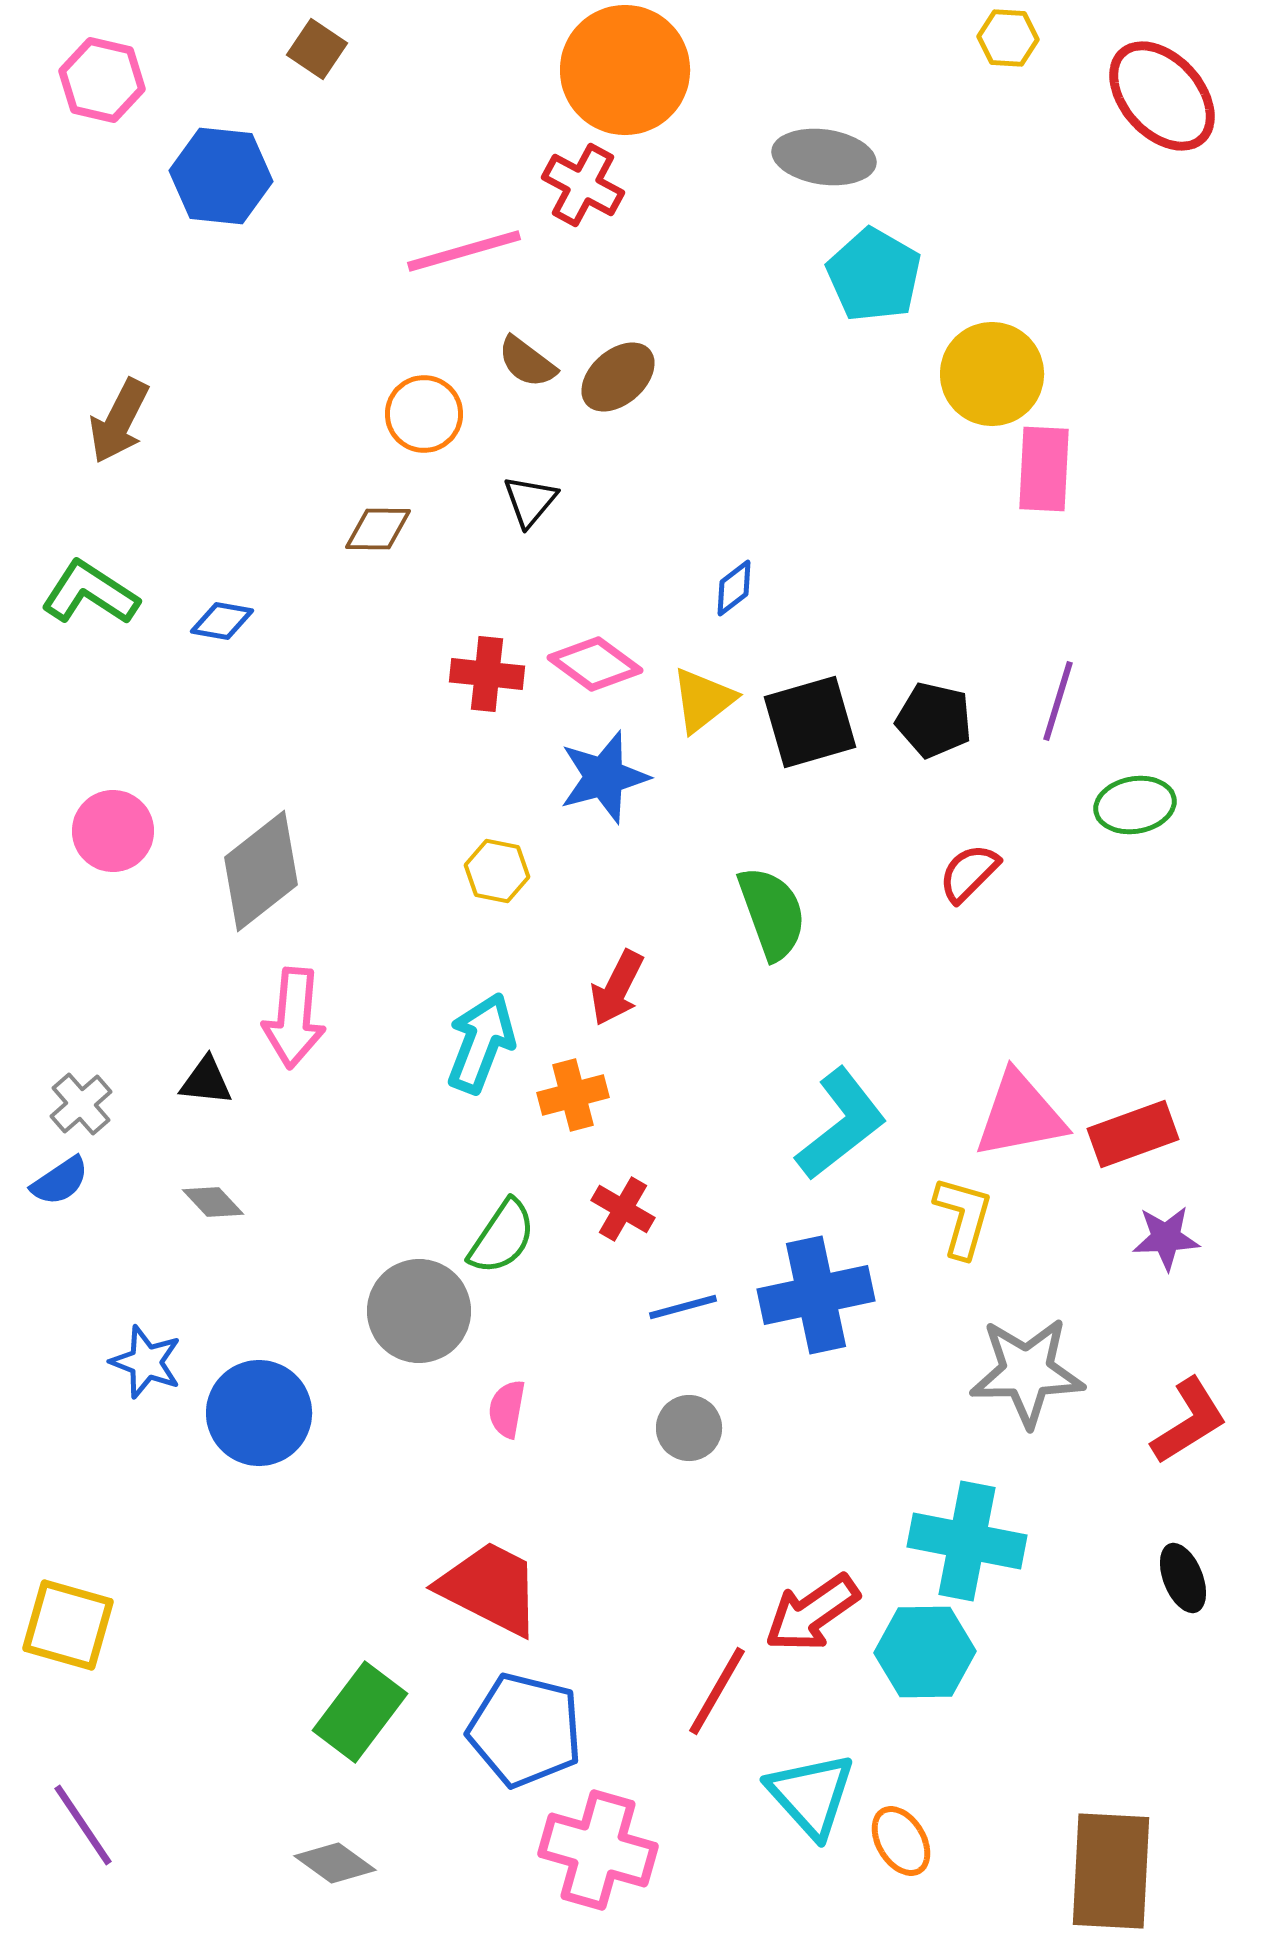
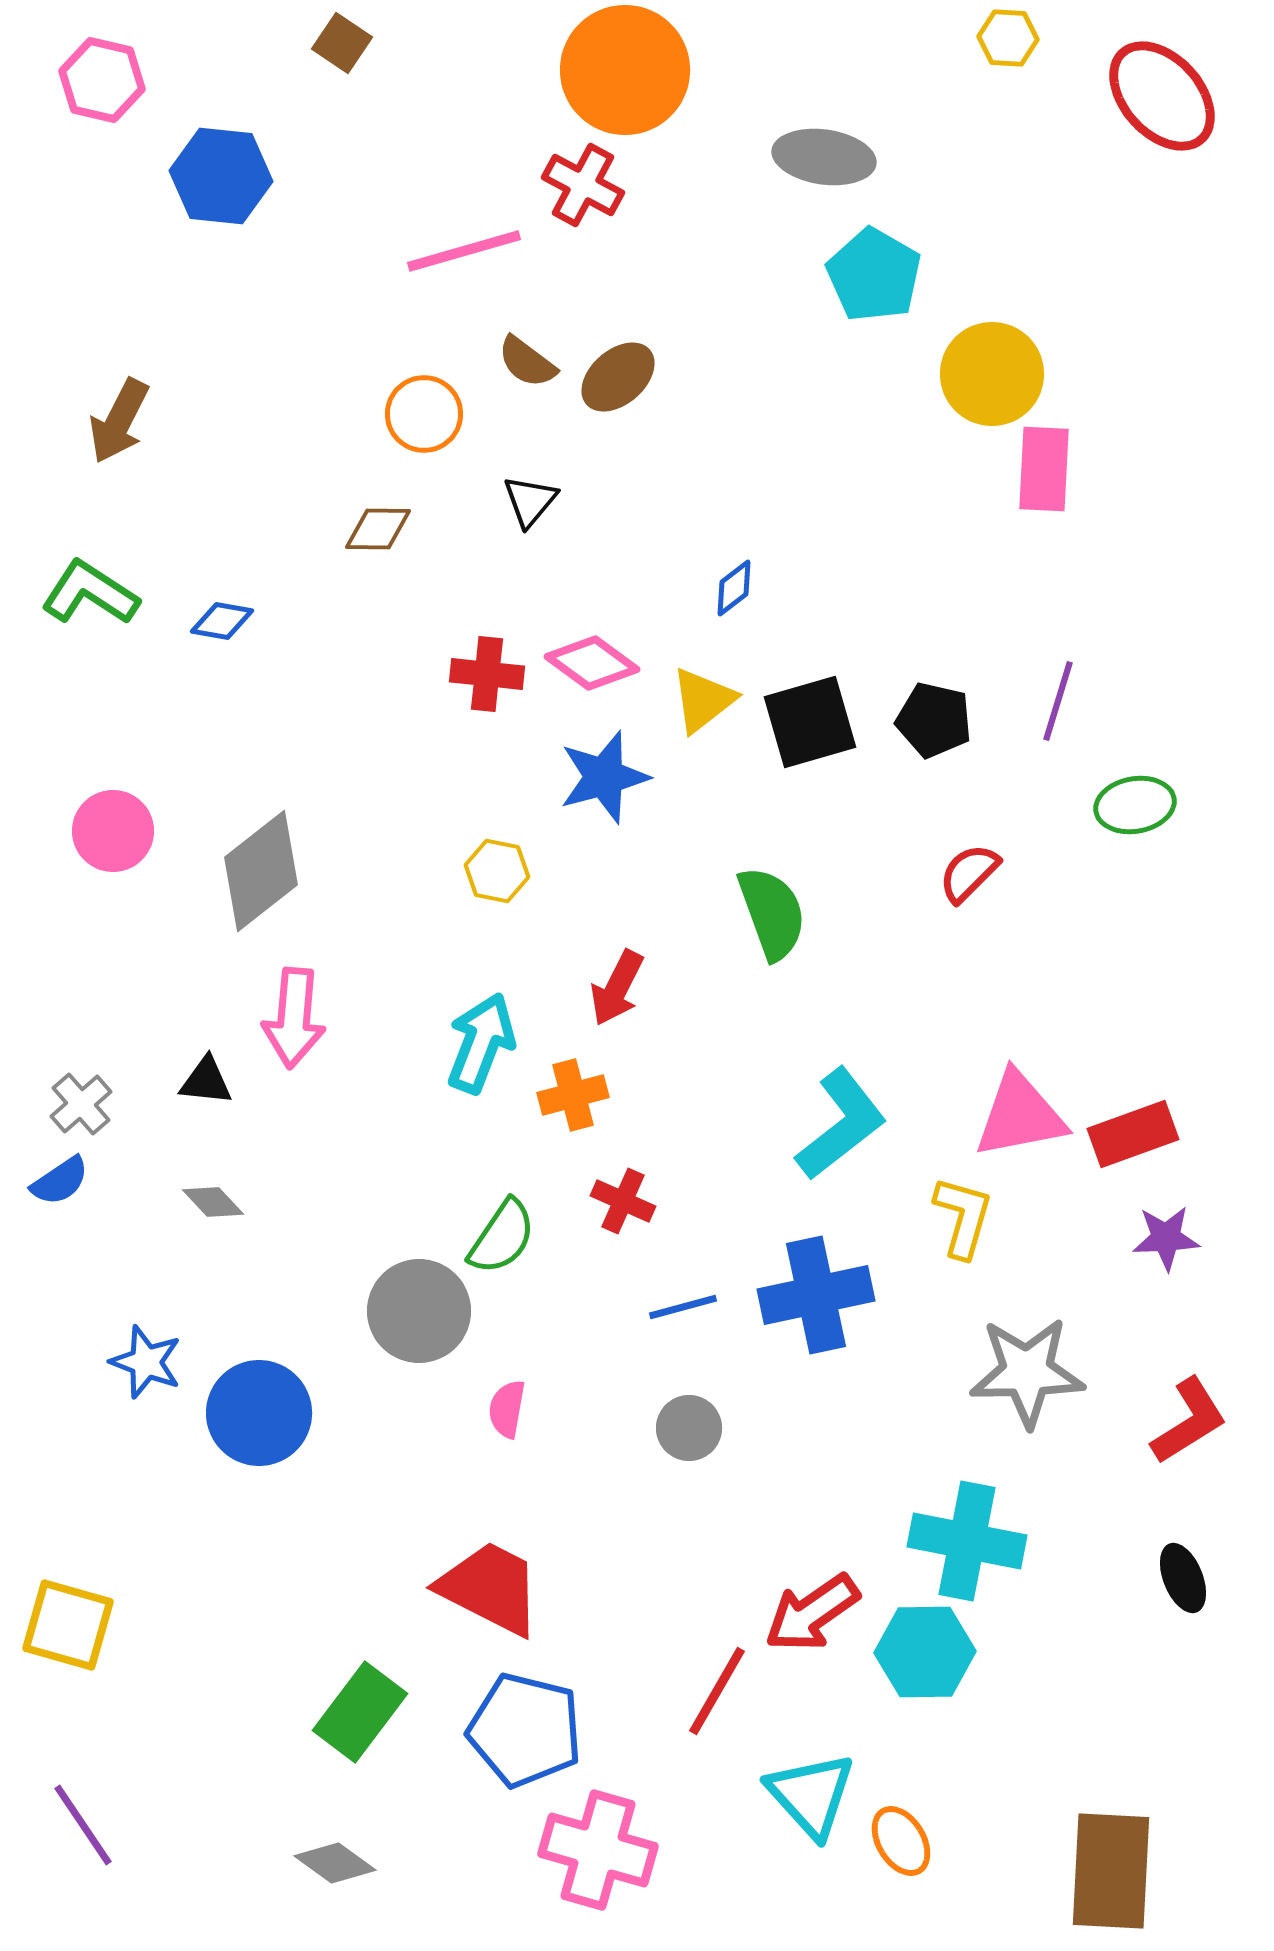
brown square at (317, 49): moved 25 px right, 6 px up
pink diamond at (595, 664): moved 3 px left, 1 px up
red cross at (623, 1209): moved 8 px up; rotated 6 degrees counterclockwise
